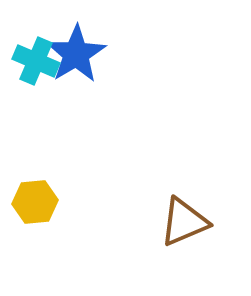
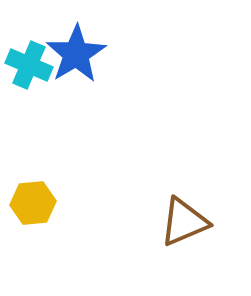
cyan cross: moved 7 px left, 4 px down
yellow hexagon: moved 2 px left, 1 px down
